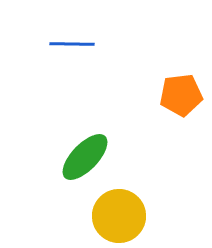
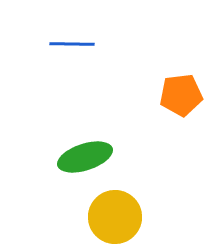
green ellipse: rotated 28 degrees clockwise
yellow circle: moved 4 px left, 1 px down
